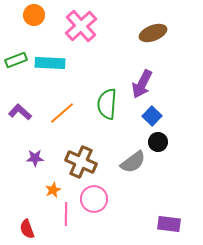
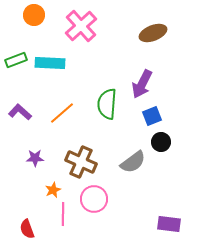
blue square: rotated 24 degrees clockwise
black circle: moved 3 px right
pink line: moved 3 px left
